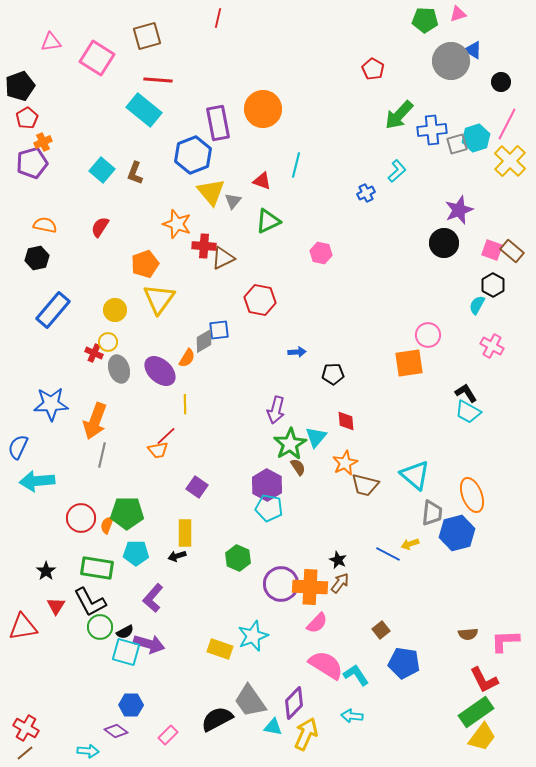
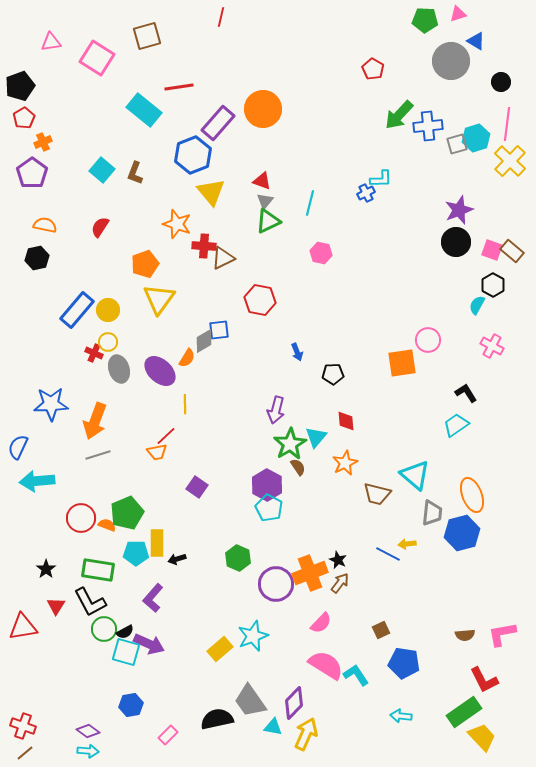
red line at (218, 18): moved 3 px right, 1 px up
blue triangle at (473, 50): moved 3 px right, 9 px up
red line at (158, 80): moved 21 px right, 7 px down; rotated 12 degrees counterclockwise
red pentagon at (27, 118): moved 3 px left
purple rectangle at (218, 123): rotated 52 degrees clockwise
pink line at (507, 124): rotated 20 degrees counterclockwise
blue cross at (432, 130): moved 4 px left, 4 px up
purple pentagon at (32, 163): moved 10 px down; rotated 20 degrees counterclockwise
cyan line at (296, 165): moved 14 px right, 38 px down
cyan L-shape at (397, 171): moved 16 px left, 8 px down; rotated 40 degrees clockwise
gray triangle at (233, 201): moved 32 px right
black circle at (444, 243): moved 12 px right, 1 px up
blue rectangle at (53, 310): moved 24 px right
yellow circle at (115, 310): moved 7 px left
pink circle at (428, 335): moved 5 px down
blue arrow at (297, 352): rotated 72 degrees clockwise
orange square at (409, 363): moved 7 px left
cyan trapezoid at (468, 412): moved 12 px left, 13 px down; rotated 116 degrees clockwise
orange trapezoid at (158, 450): moved 1 px left, 2 px down
gray line at (102, 455): moved 4 px left; rotated 60 degrees clockwise
brown trapezoid at (365, 485): moved 12 px right, 9 px down
cyan pentagon at (269, 508): rotated 16 degrees clockwise
green pentagon at (127, 513): rotated 24 degrees counterclockwise
orange semicircle at (107, 525): rotated 90 degrees clockwise
yellow rectangle at (185, 533): moved 28 px left, 10 px down
blue hexagon at (457, 533): moved 5 px right
yellow arrow at (410, 544): moved 3 px left; rotated 12 degrees clockwise
black arrow at (177, 556): moved 3 px down
green rectangle at (97, 568): moved 1 px right, 2 px down
black star at (46, 571): moved 2 px up
purple circle at (281, 584): moved 5 px left
orange cross at (310, 587): moved 14 px up; rotated 24 degrees counterclockwise
pink semicircle at (317, 623): moved 4 px right
green circle at (100, 627): moved 4 px right, 2 px down
brown square at (381, 630): rotated 12 degrees clockwise
brown semicircle at (468, 634): moved 3 px left, 1 px down
pink L-shape at (505, 641): moved 3 px left, 7 px up; rotated 8 degrees counterclockwise
purple arrow at (149, 644): rotated 8 degrees clockwise
yellow rectangle at (220, 649): rotated 60 degrees counterclockwise
blue hexagon at (131, 705): rotated 10 degrees counterclockwise
green rectangle at (476, 712): moved 12 px left
cyan arrow at (352, 716): moved 49 px right
black semicircle at (217, 719): rotated 16 degrees clockwise
red cross at (26, 728): moved 3 px left, 2 px up; rotated 10 degrees counterclockwise
purple diamond at (116, 731): moved 28 px left
yellow trapezoid at (482, 737): rotated 80 degrees counterclockwise
